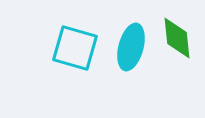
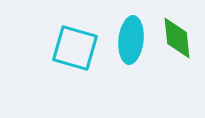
cyan ellipse: moved 7 px up; rotated 9 degrees counterclockwise
